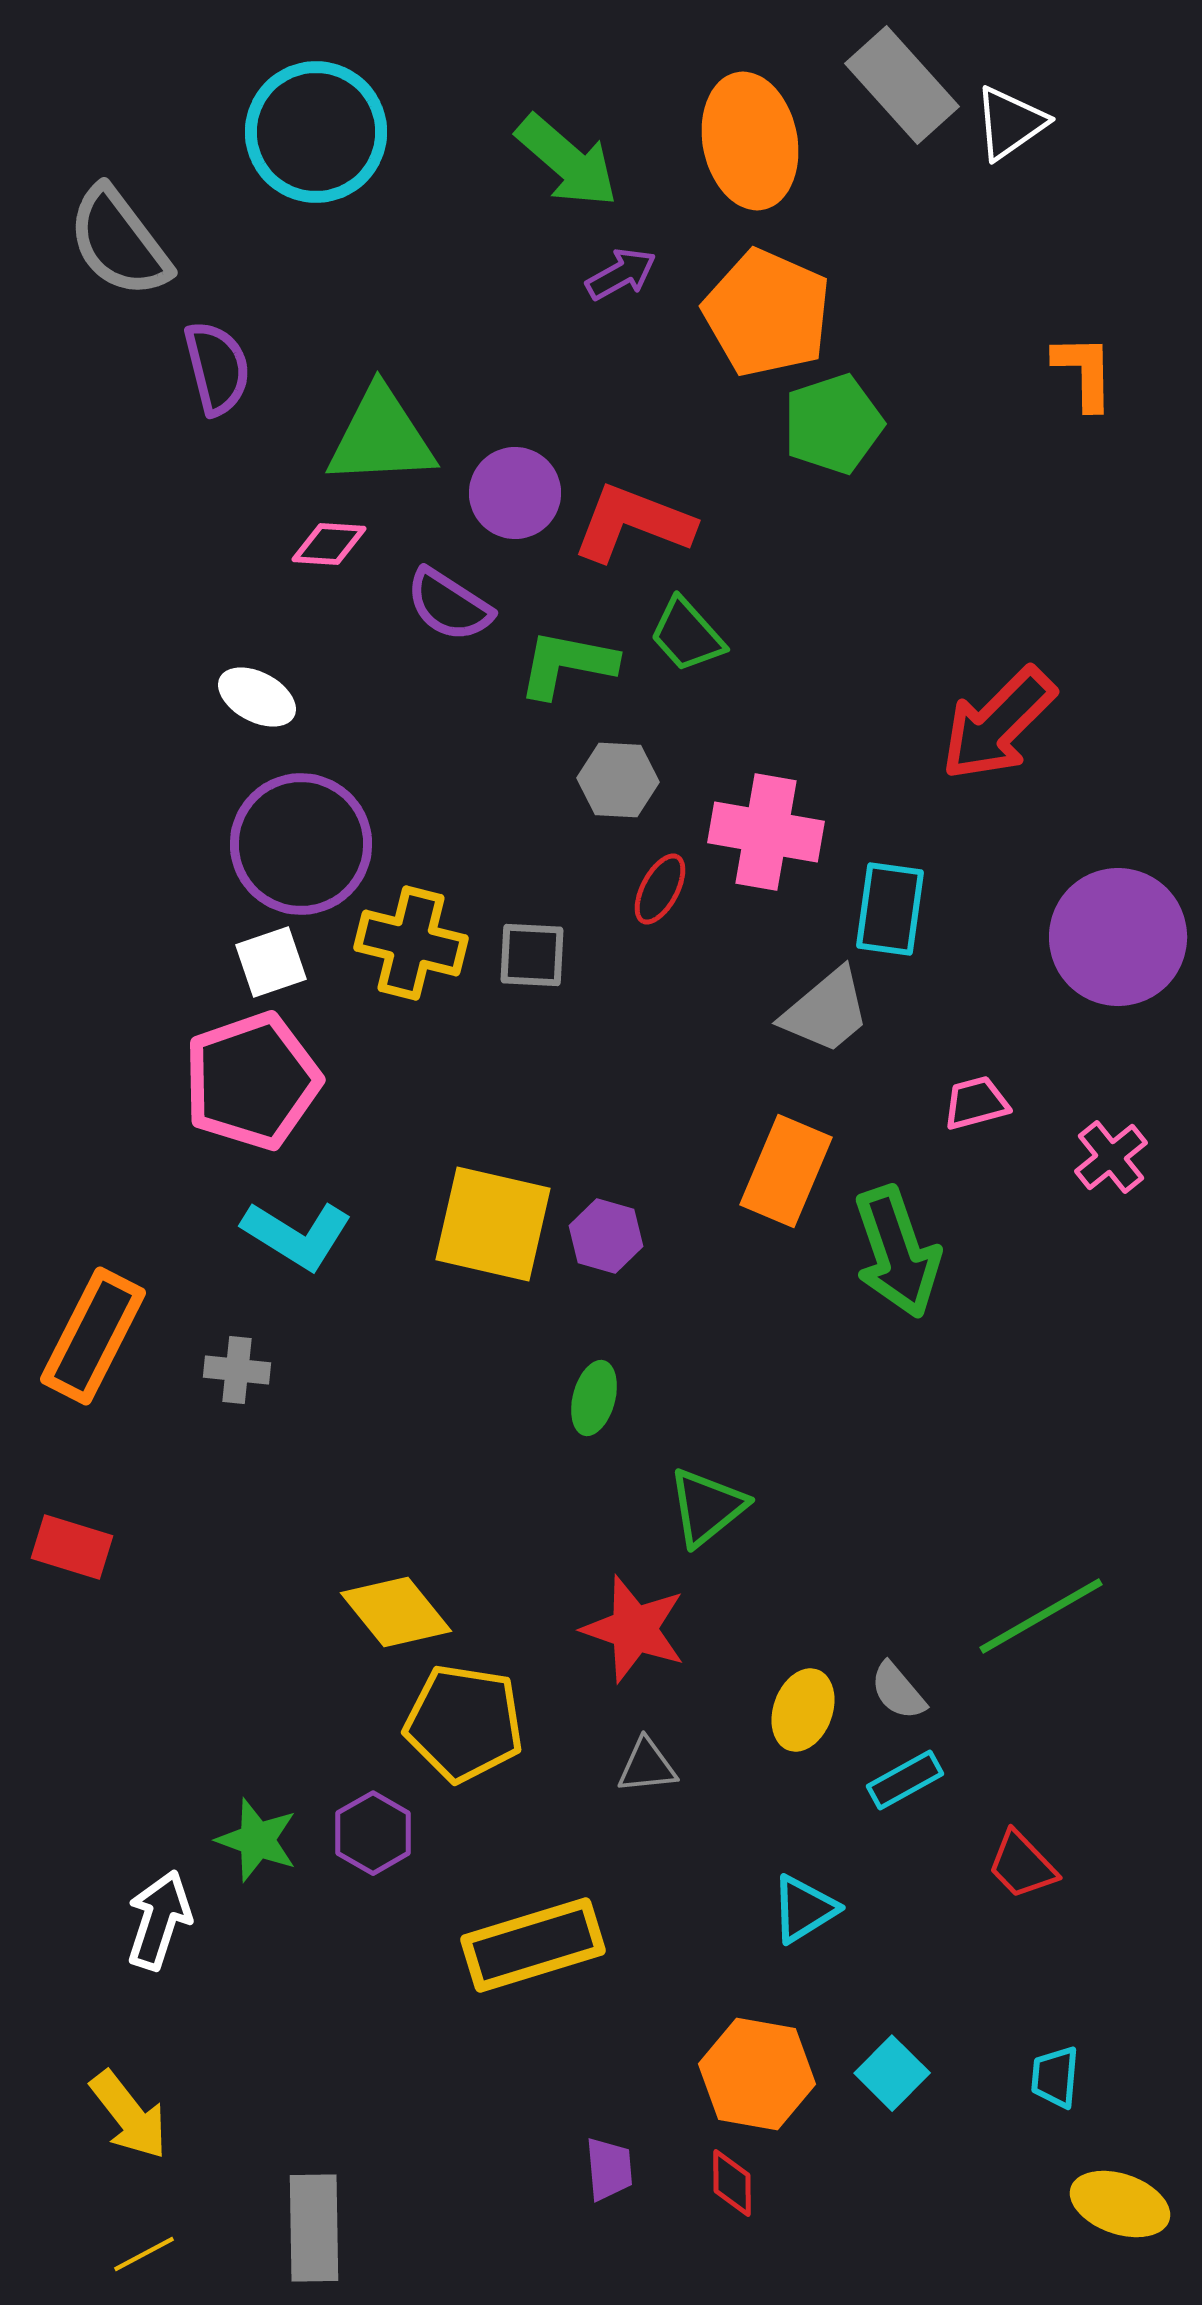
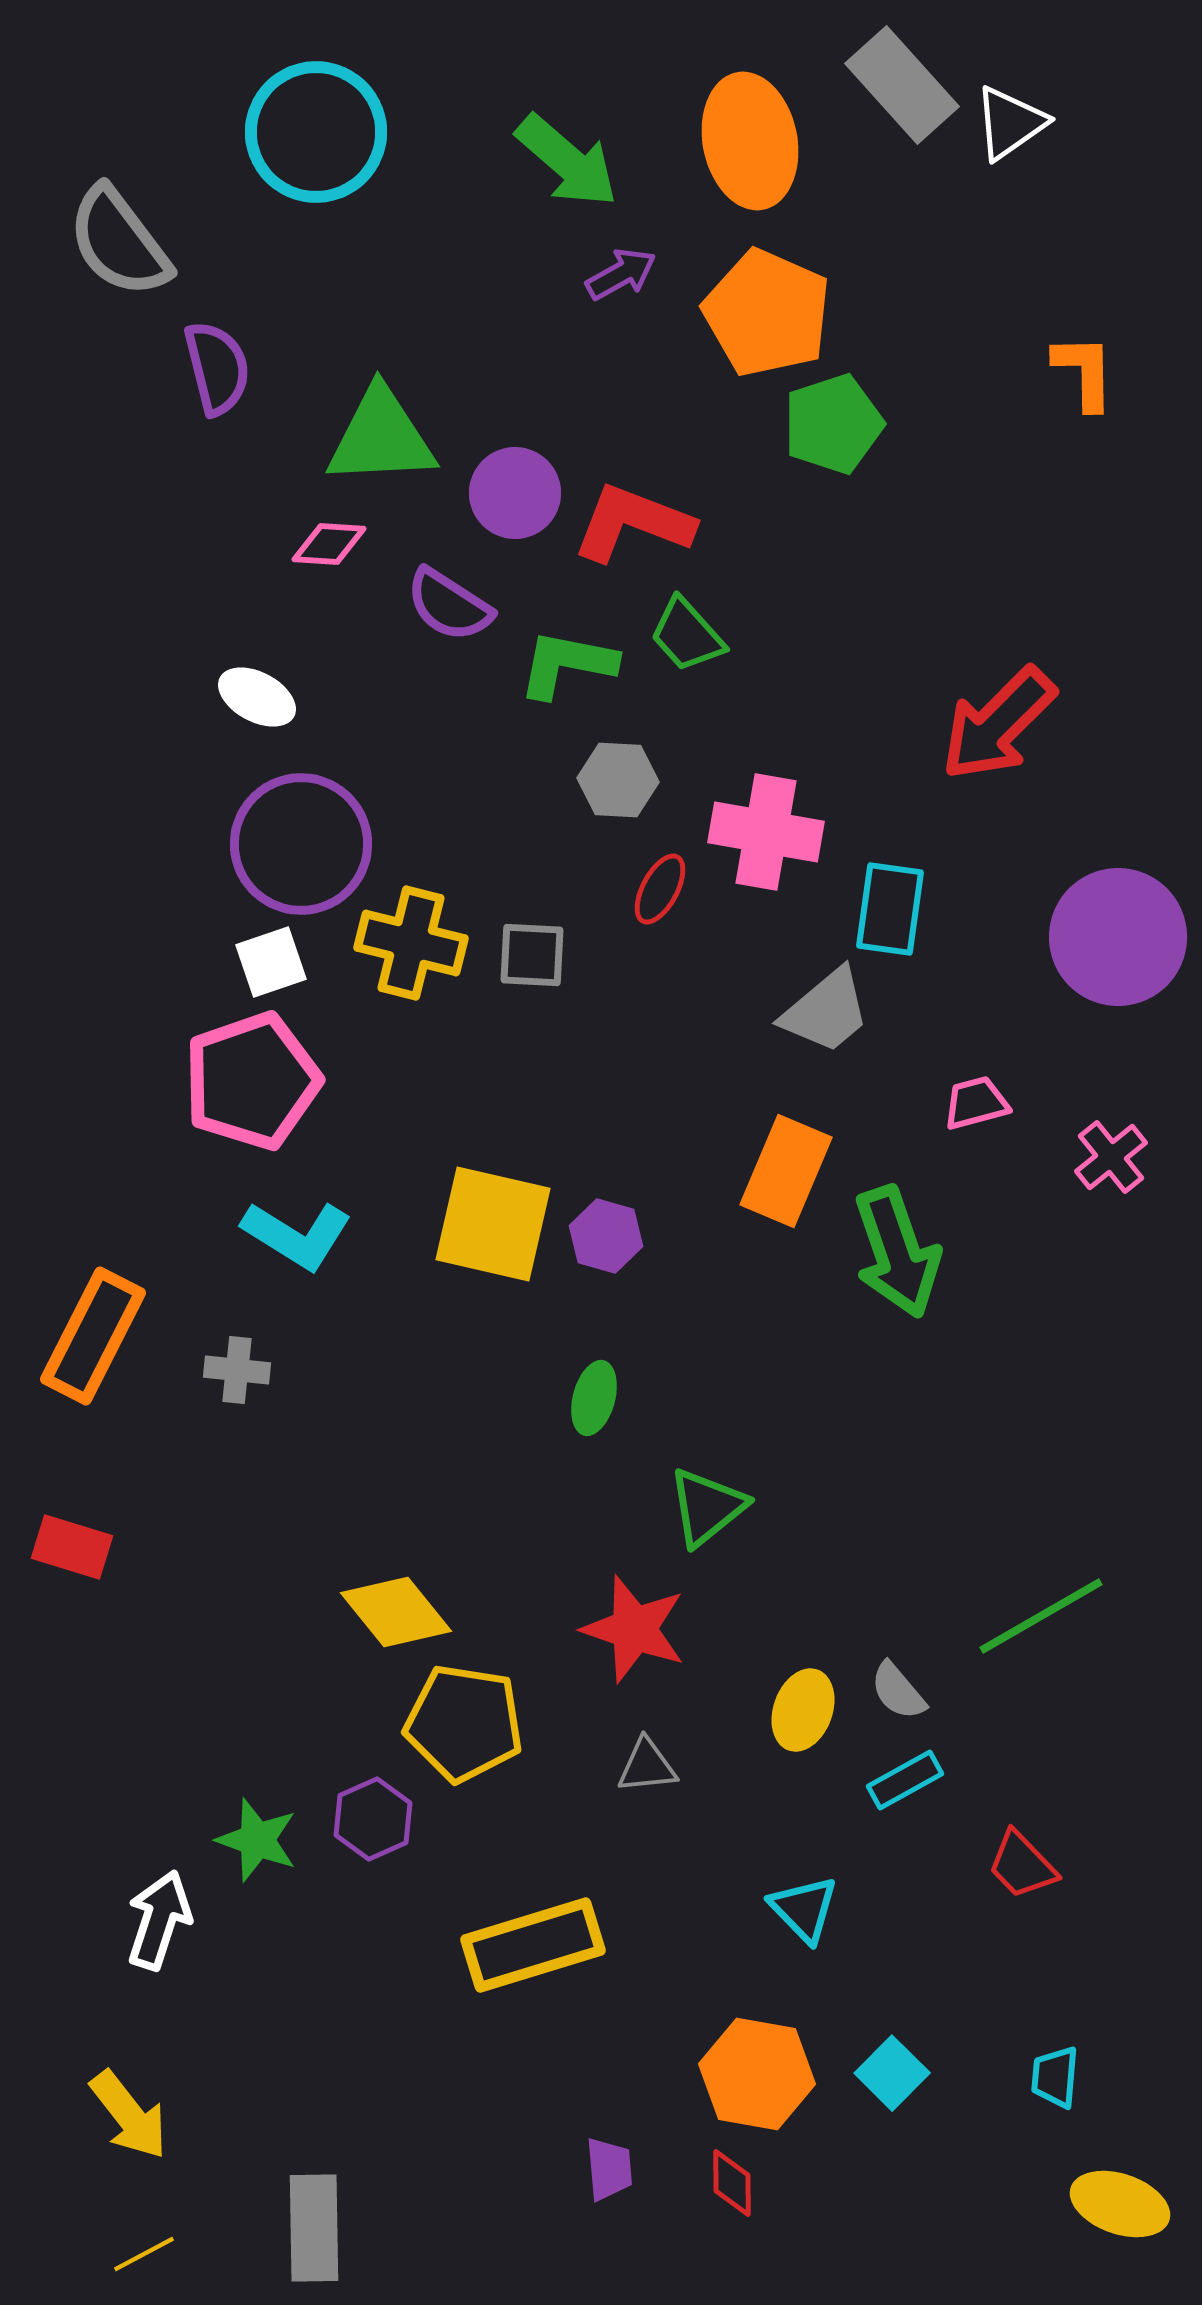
purple hexagon at (373, 1833): moved 14 px up; rotated 6 degrees clockwise
cyan triangle at (804, 1909): rotated 42 degrees counterclockwise
